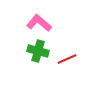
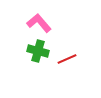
pink L-shape: rotated 10 degrees clockwise
